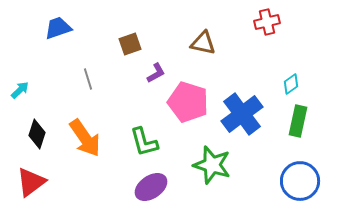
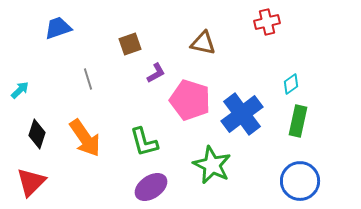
pink pentagon: moved 2 px right, 2 px up
green star: rotated 9 degrees clockwise
red triangle: rotated 8 degrees counterclockwise
